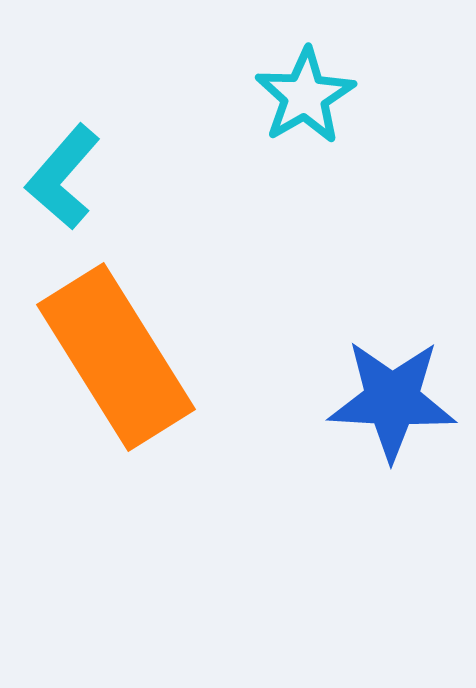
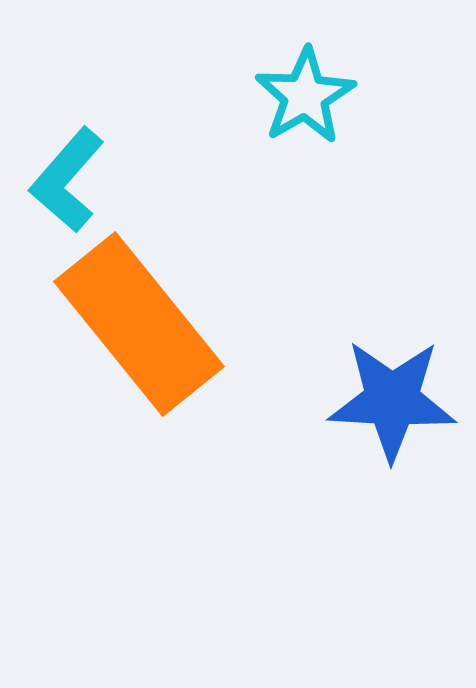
cyan L-shape: moved 4 px right, 3 px down
orange rectangle: moved 23 px right, 33 px up; rotated 7 degrees counterclockwise
